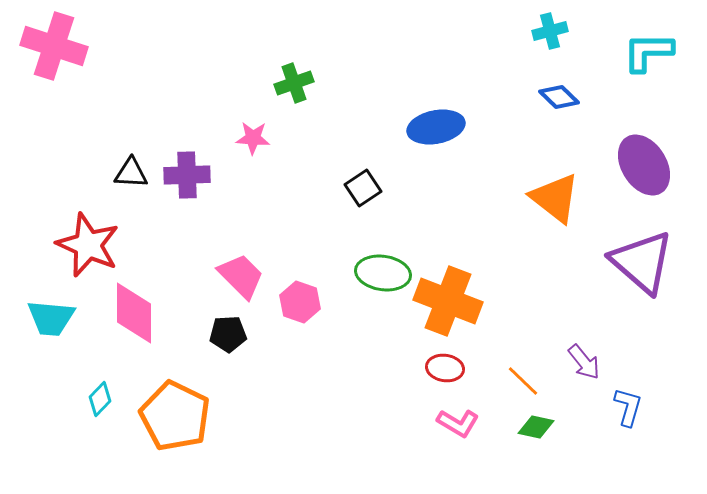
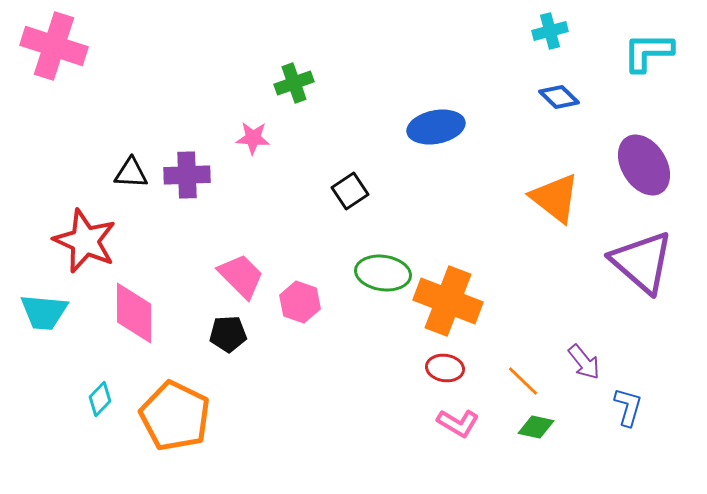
black square: moved 13 px left, 3 px down
red star: moved 3 px left, 4 px up
cyan trapezoid: moved 7 px left, 6 px up
